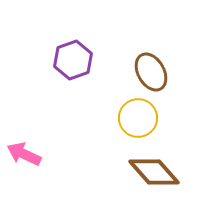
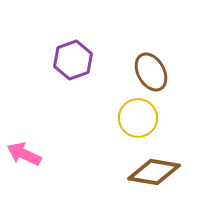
brown diamond: rotated 39 degrees counterclockwise
